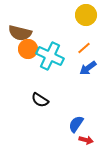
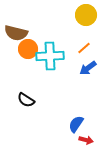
brown semicircle: moved 4 px left
cyan cross: rotated 28 degrees counterclockwise
black semicircle: moved 14 px left
